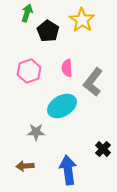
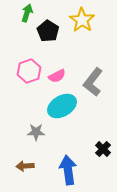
pink semicircle: moved 10 px left, 8 px down; rotated 114 degrees counterclockwise
